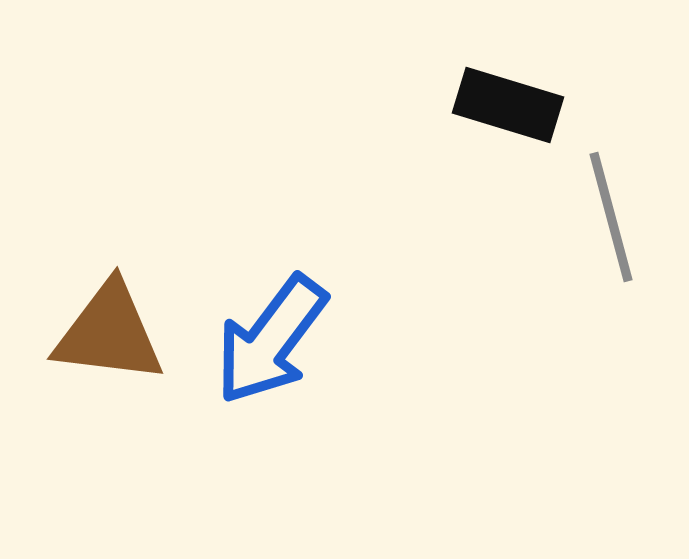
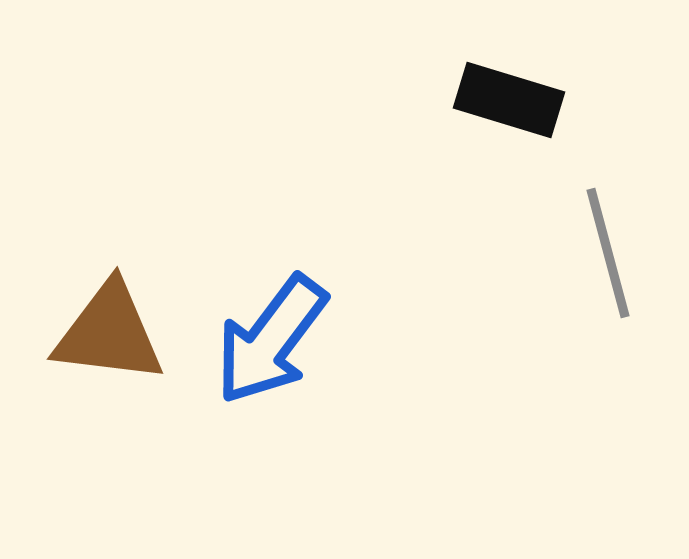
black rectangle: moved 1 px right, 5 px up
gray line: moved 3 px left, 36 px down
